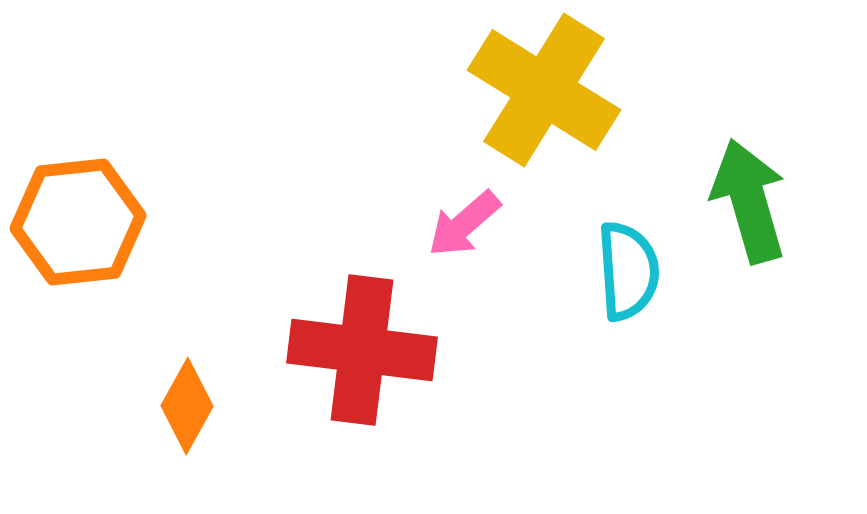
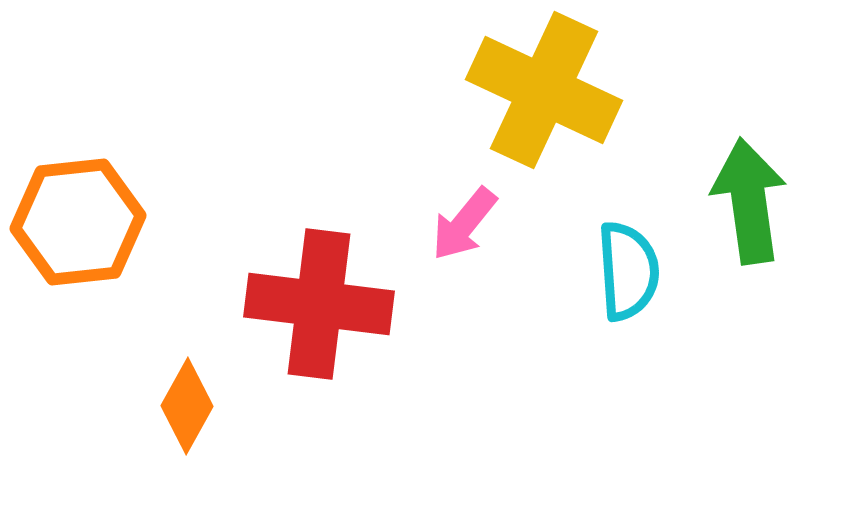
yellow cross: rotated 7 degrees counterclockwise
green arrow: rotated 8 degrees clockwise
pink arrow: rotated 10 degrees counterclockwise
red cross: moved 43 px left, 46 px up
